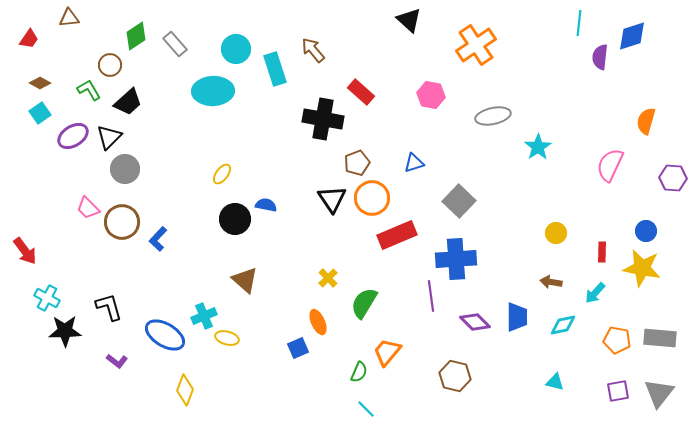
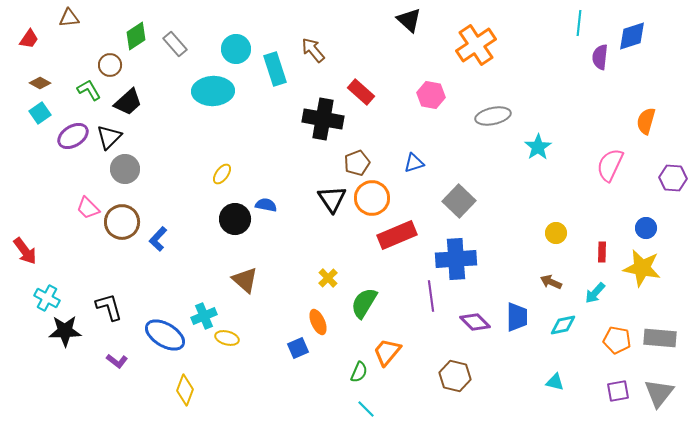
blue circle at (646, 231): moved 3 px up
brown arrow at (551, 282): rotated 15 degrees clockwise
